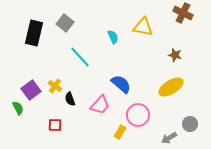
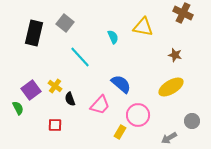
gray circle: moved 2 px right, 3 px up
